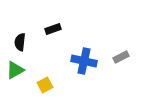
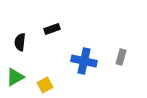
black rectangle: moved 1 px left
gray rectangle: rotated 49 degrees counterclockwise
green triangle: moved 7 px down
